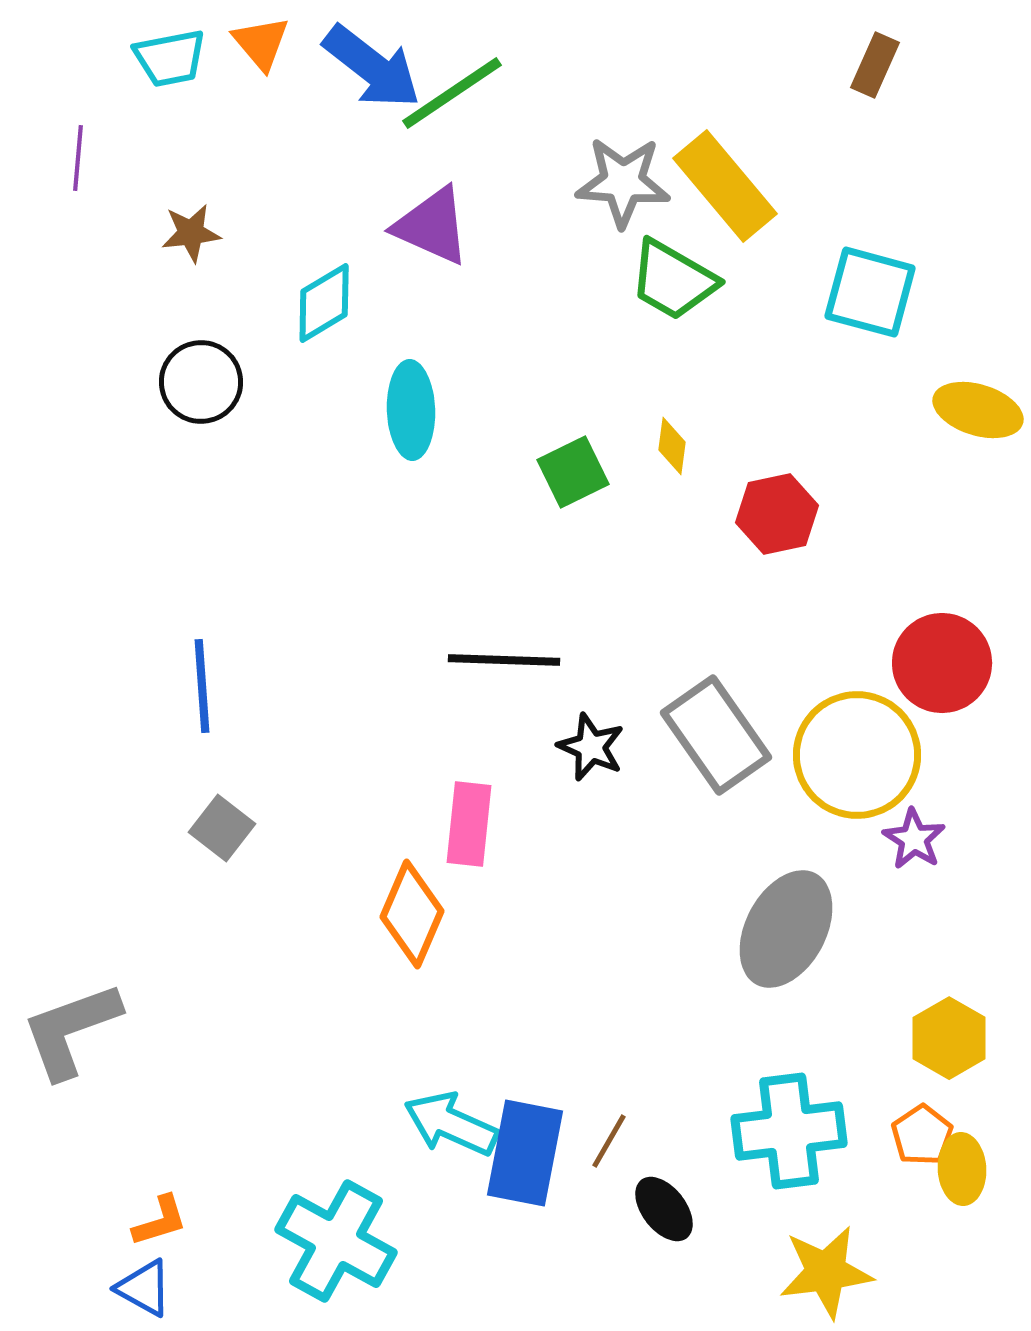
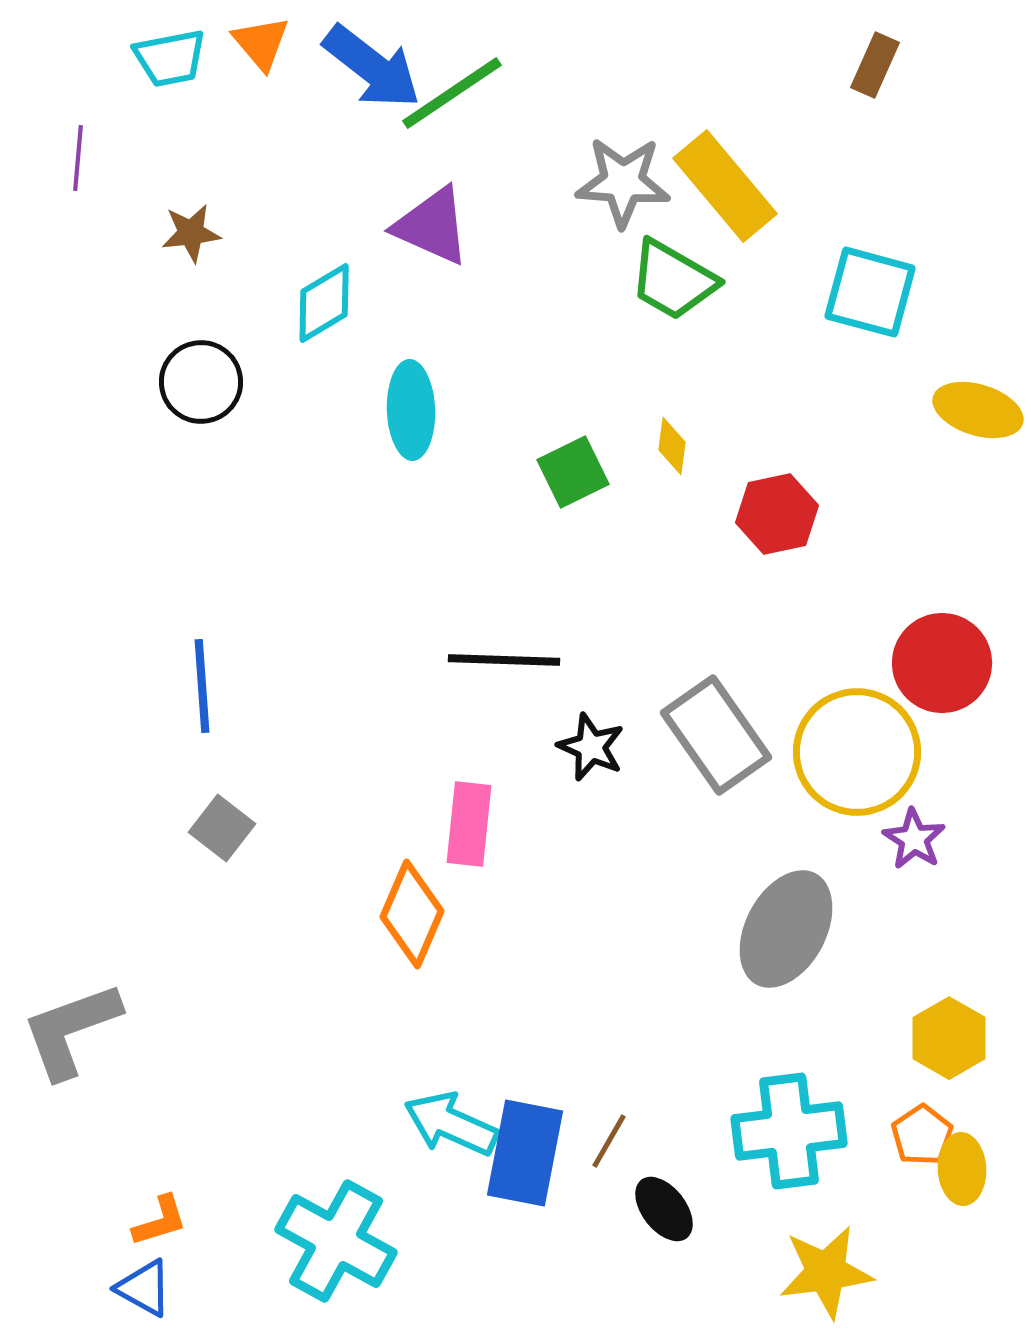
yellow circle at (857, 755): moved 3 px up
